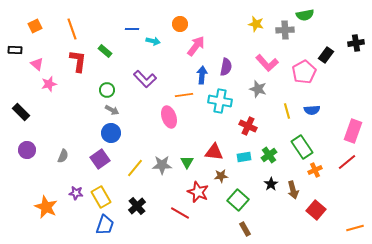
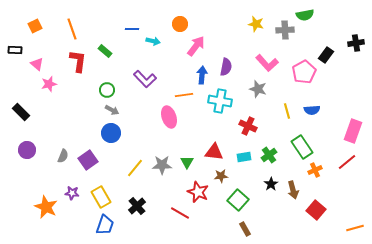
purple square at (100, 159): moved 12 px left, 1 px down
purple star at (76, 193): moved 4 px left
